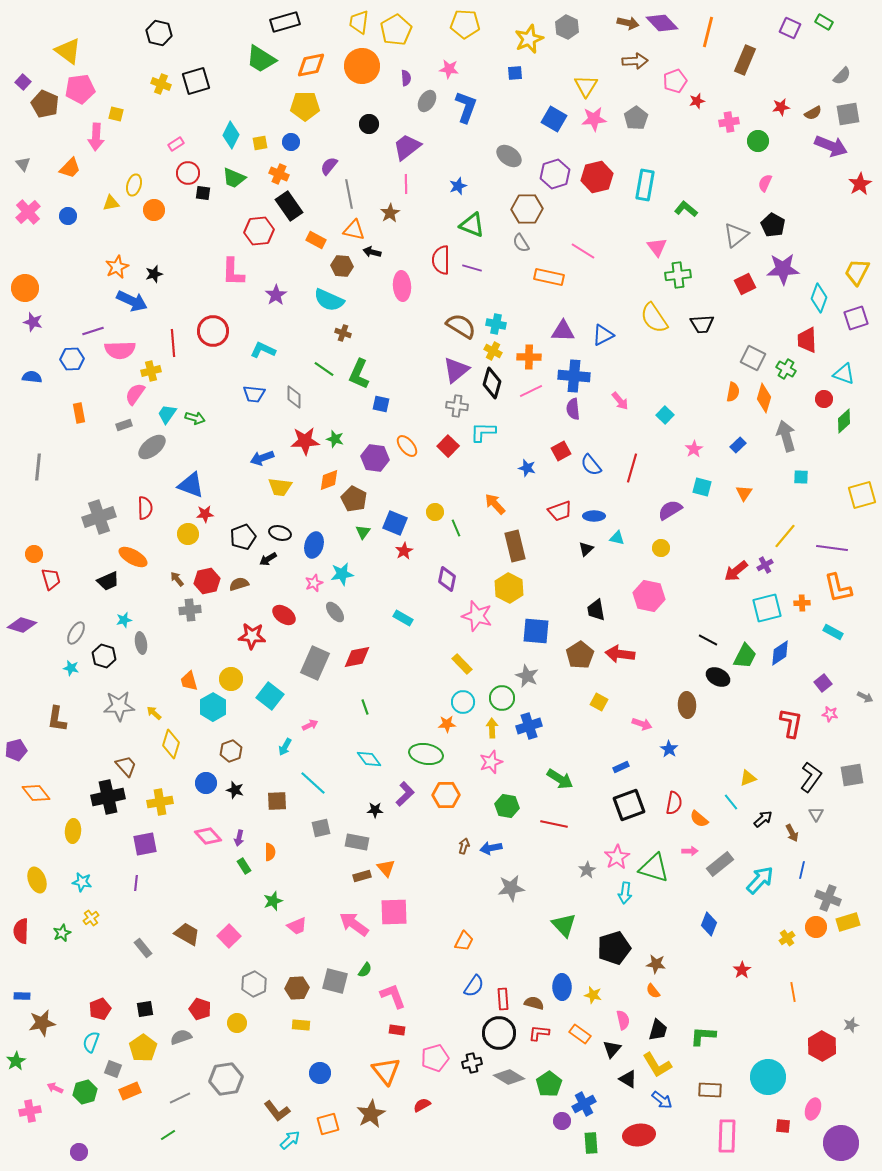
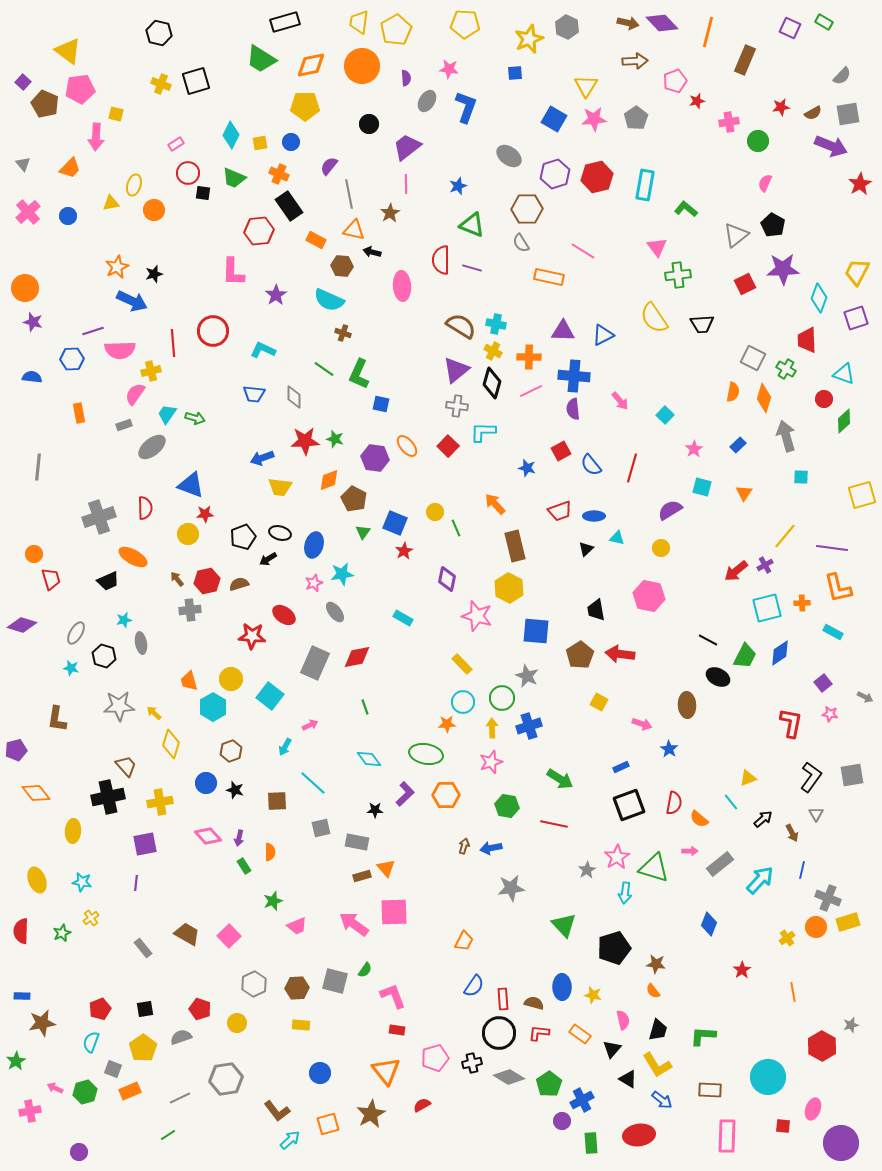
blue cross at (584, 1104): moved 2 px left, 4 px up
